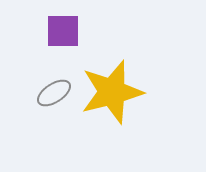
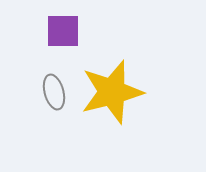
gray ellipse: moved 1 px up; rotated 72 degrees counterclockwise
